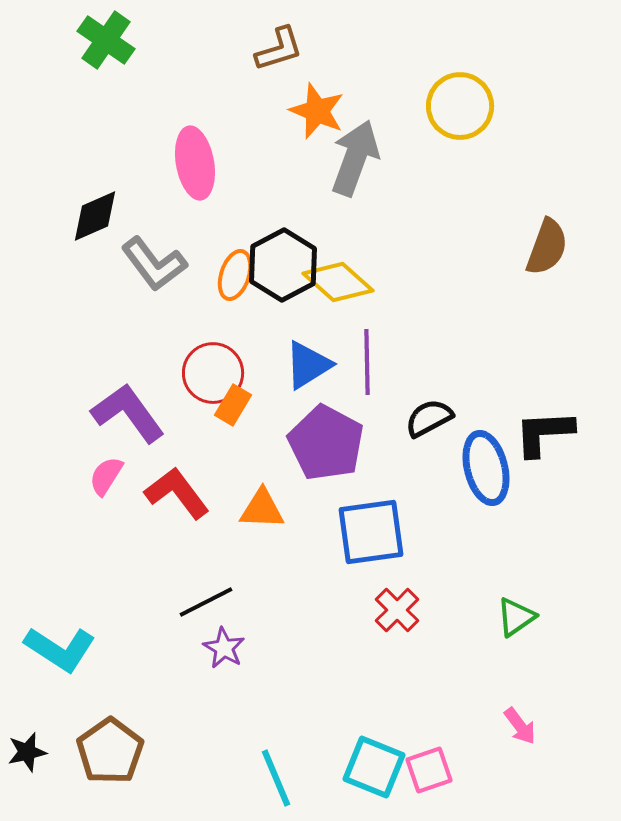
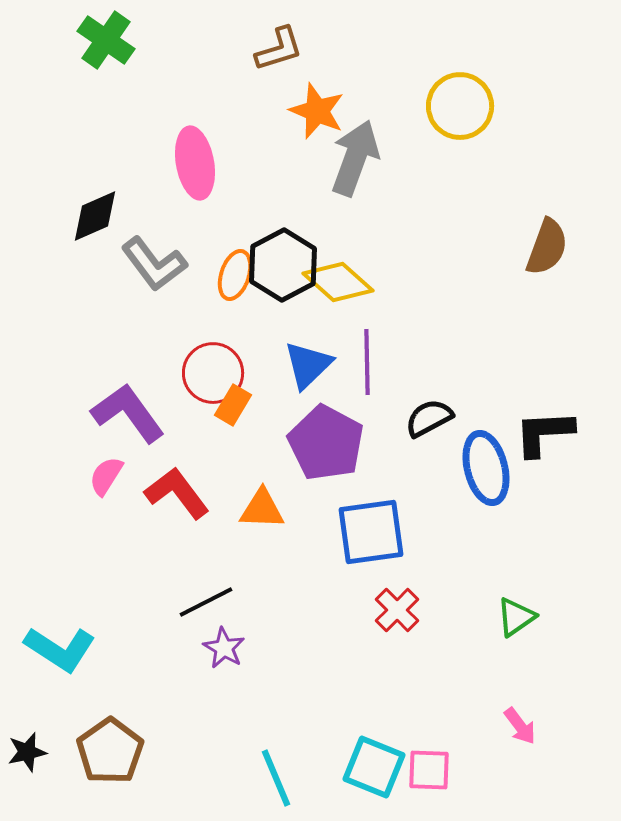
blue triangle: rotated 12 degrees counterclockwise
pink square: rotated 21 degrees clockwise
